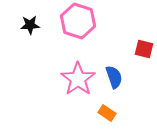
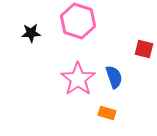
black star: moved 1 px right, 8 px down
orange rectangle: rotated 18 degrees counterclockwise
